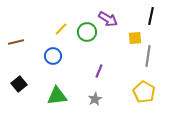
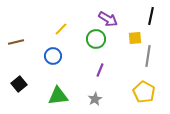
green circle: moved 9 px right, 7 px down
purple line: moved 1 px right, 1 px up
green triangle: moved 1 px right
